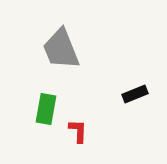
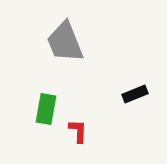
gray trapezoid: moved 4 px right, 7 px up
